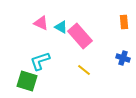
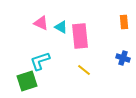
pink rectangle: rotated 35 degrees clockwise
green square: rotated 35 degrees counterclockwise
